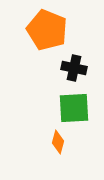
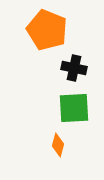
orange diamond: moved 3 px down
